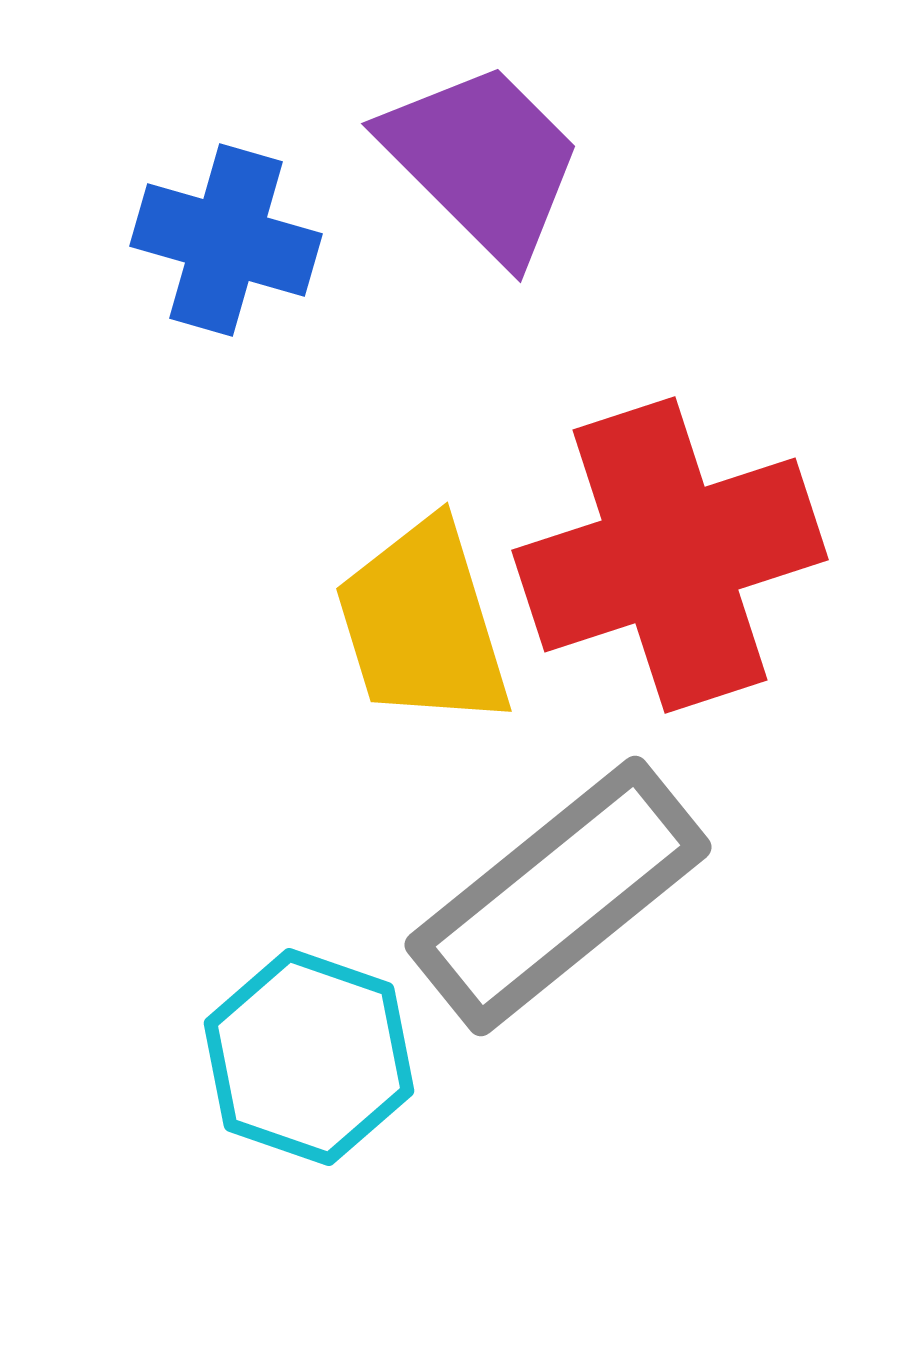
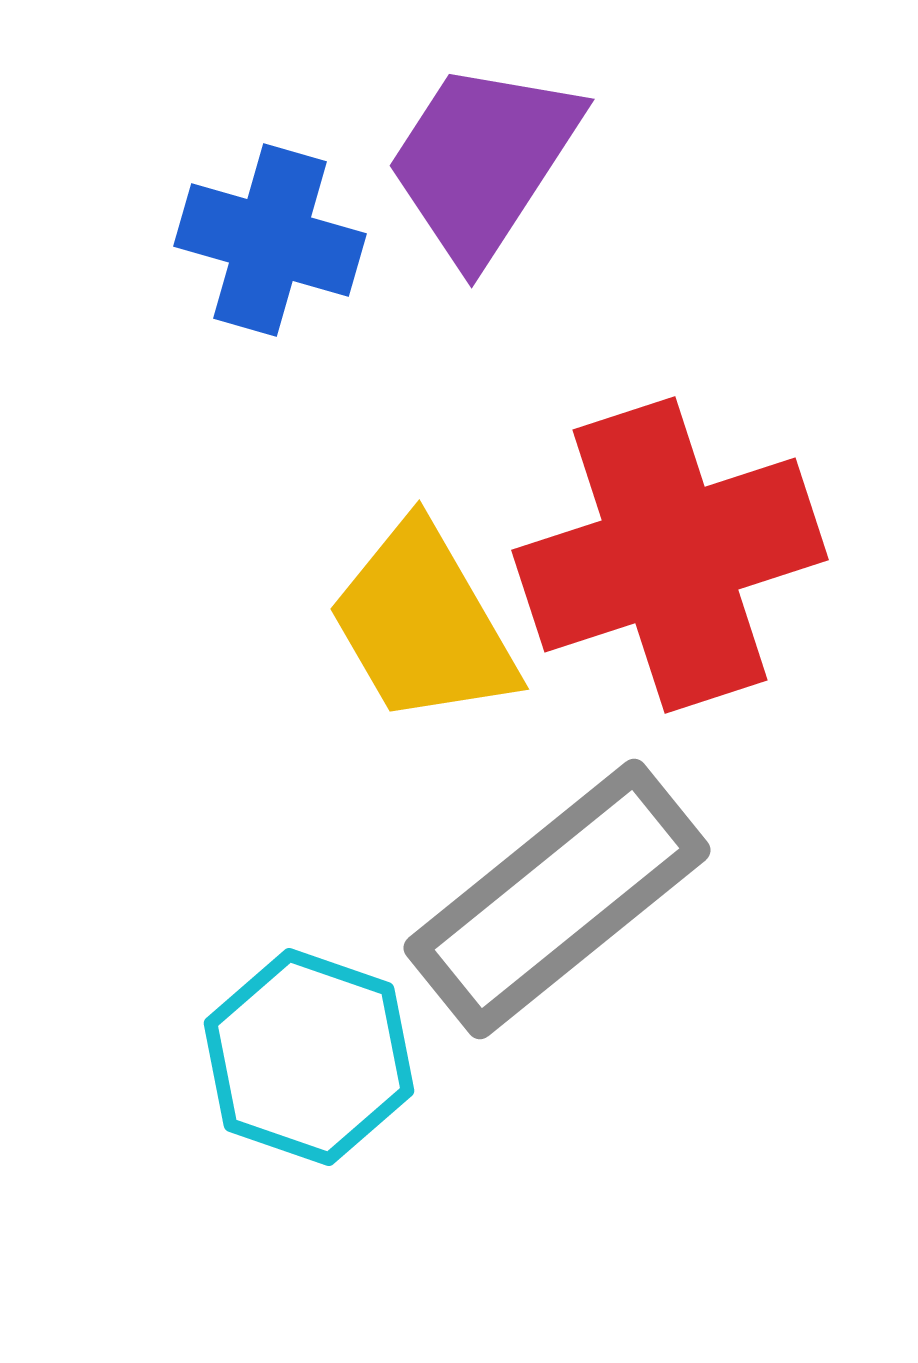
purple trapezoid: rotated 102 degrees counterclockwise
blue cross: moved 44 px right
yellow trapezoid: rotated 13 degrees counterclockwise
gray rectangle: moved 1 px left, 3 px down
